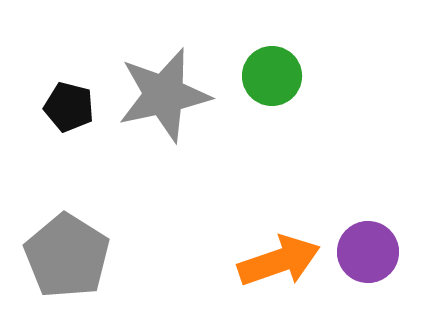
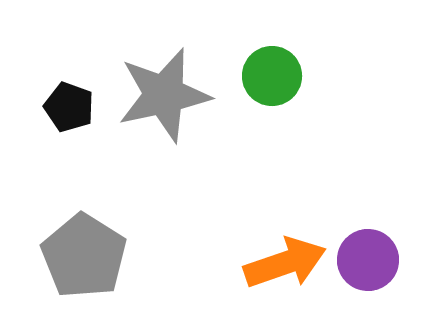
black pentagon: rotated 6 degrees clockwise
purple circle: moved 8 px down
gray pentagon: moved 17 px right
orange arrow: moved 6 px right, 2 px down
